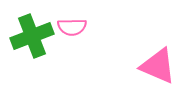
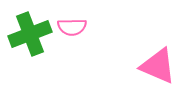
green cross: moved 2 px left, 2 px up
